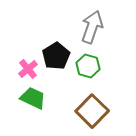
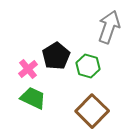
gray arrow: moved 17 px right
